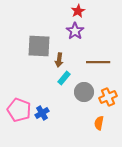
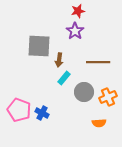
red star: rotated 16 degrees clockwise
blue cross: rotated 32 degrees counterclockwise
orange semicircle: rotated 104 degrees counterclockwise
